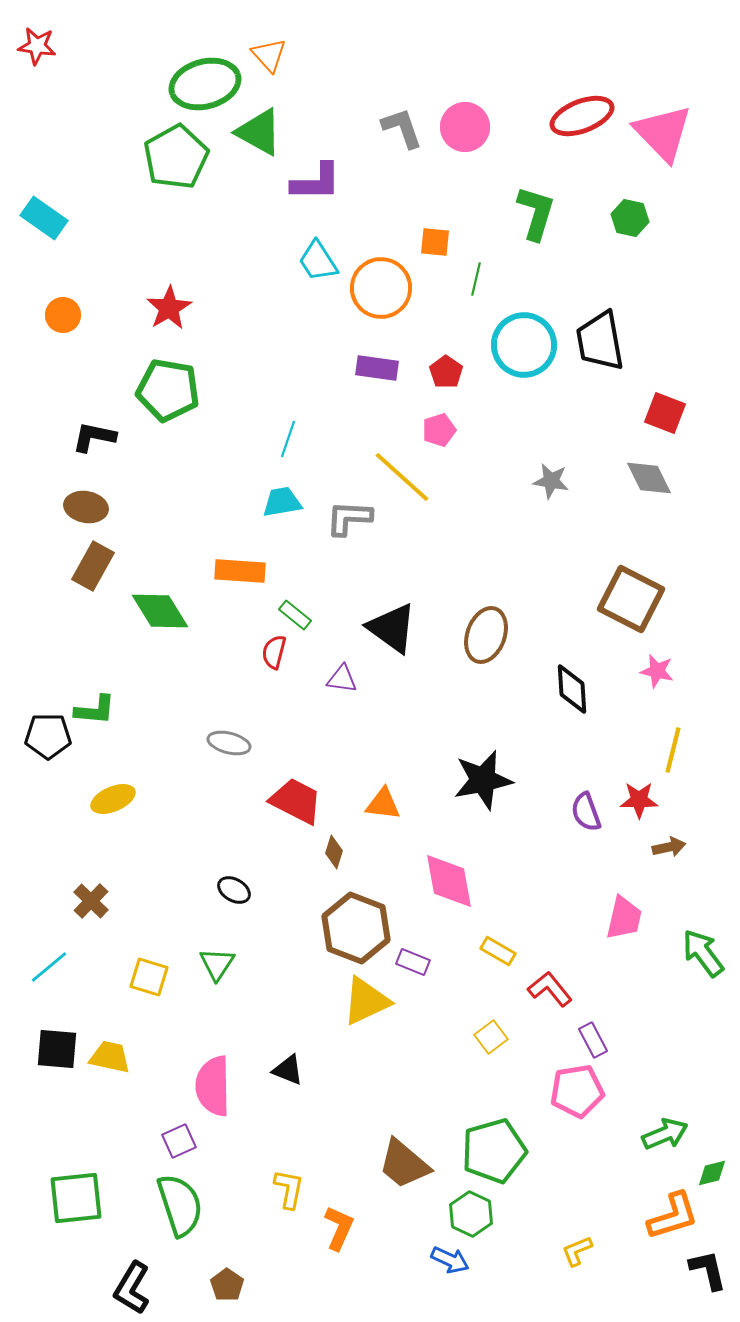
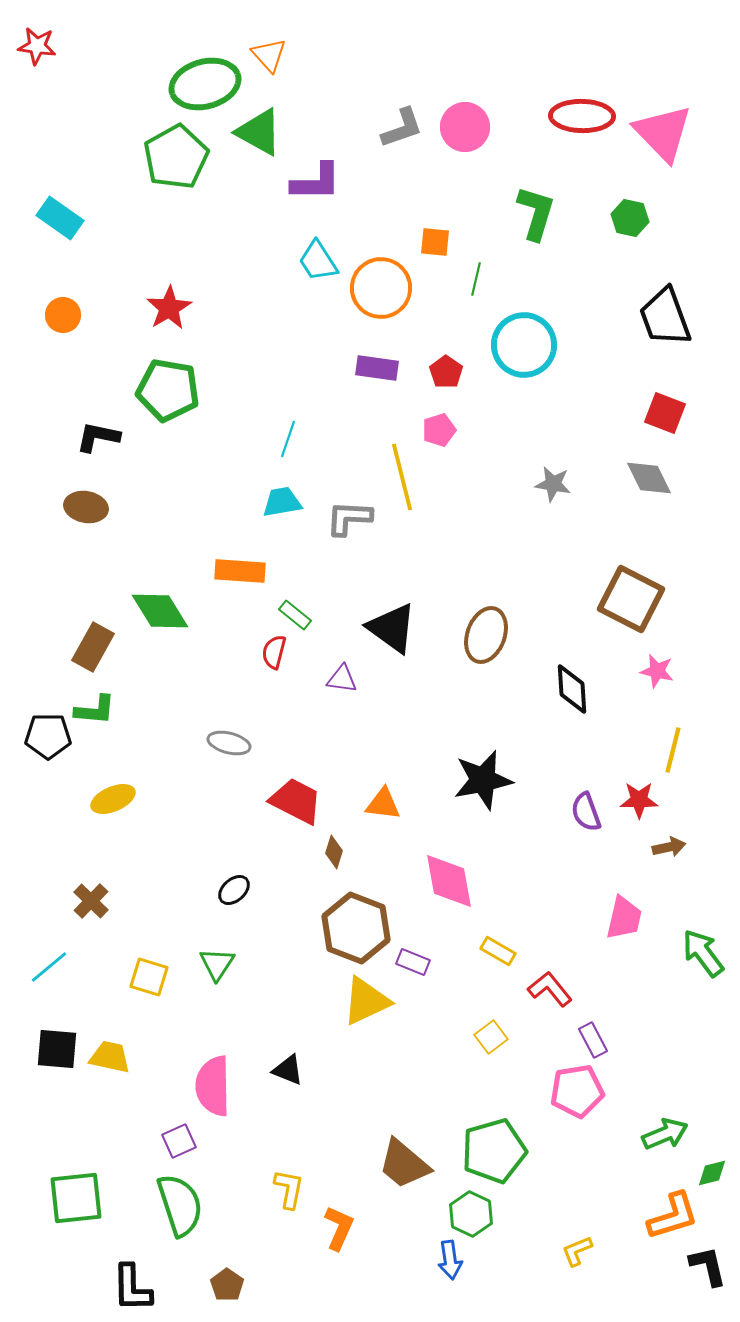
red ellipse at (582, 116): rotated 22 degrees clockwise
gray L-shape at (402, 128): rotated 90 degrees clockwise
cyan rectangle at (44, 218): moved 16 px right
black trapezoid at (600, 341): moved 65 px right, 24 px up; rotated 10 degrees counterclockwise
black L-shape at (94, 437): moved 4 px right
yellow line at (402, 477): rotated 34 degrees clockwise
gray star at (551, 481): moved 2 px right, 3 px down
brown rectangle at (93, 566): moved 81 px down
black ellipse at (234, 890): rotated 72 degrees counterclockwise
blue arrow at (450, 1260): rotated 57 degrees clockwise
black L-shape at (708, 1270): moved 4 px up
black L-shape at (132, 1288): rotated 32 degrees counterclockwise
